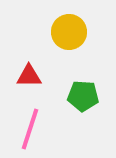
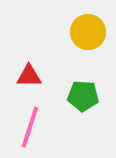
yellow circle: moved 19 px right
pink line: moved 2 px up
